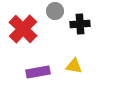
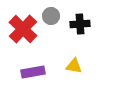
gray circle: moved 4 px left, 5 px down
purple rectangle: moved 5 px left
